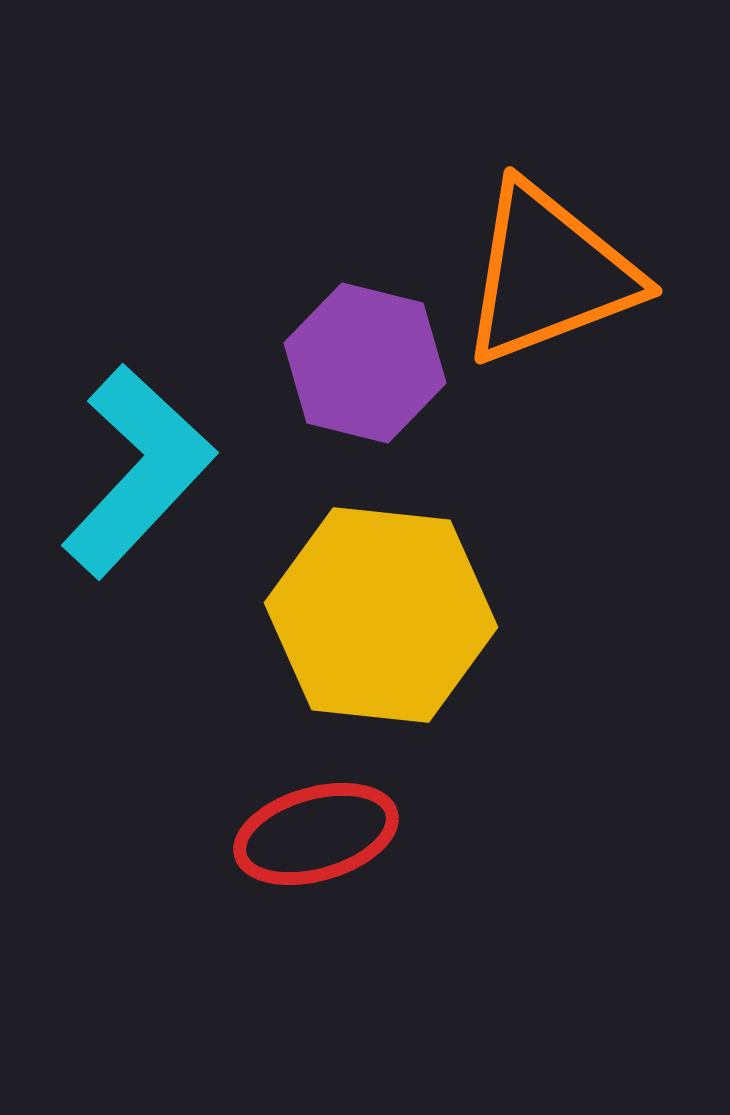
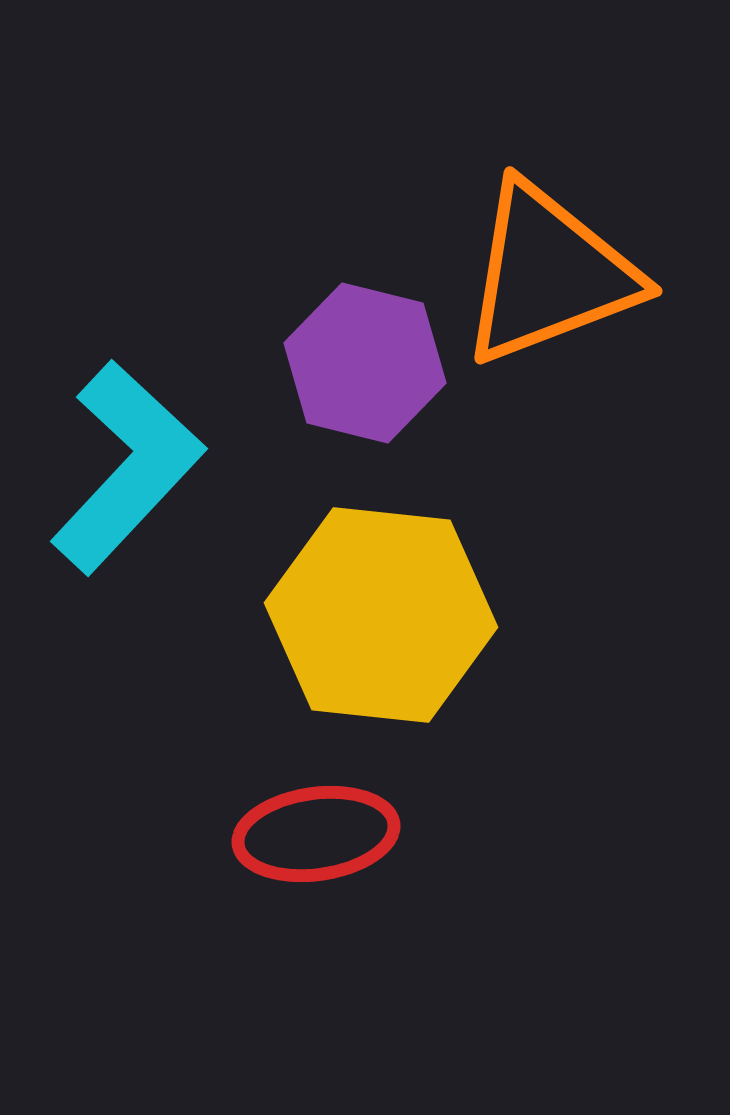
cyan L-shape: moved 11 px left, 4 px up
red ellipse: rotated 8 degrees clockwise
